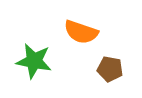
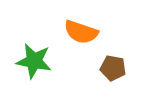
brown pentagon: moved 3 px right, 1 px up
